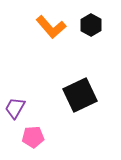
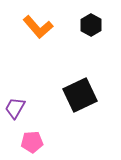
orange L-shape: moved 13 px left
pink pentagon: moved 1 px left, 5 px down
